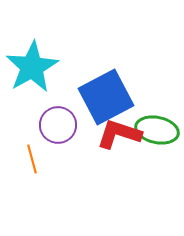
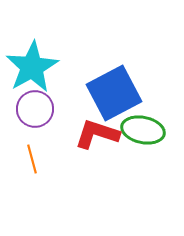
blue square: moved 8 px right, 4 px up
purple circle: moved 23 px left, 16 px up
green ellipse: moved 14 px left
red L-shape: moved 22 px left
